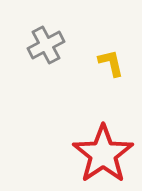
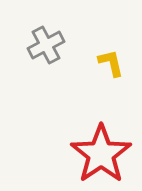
red star: moved 2 px left
